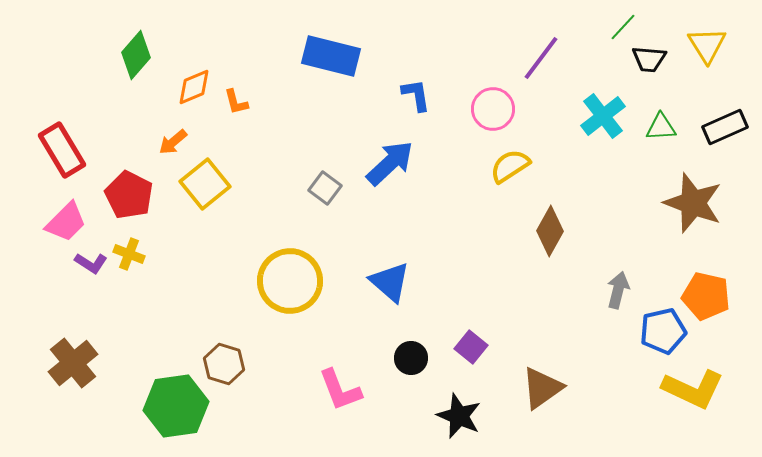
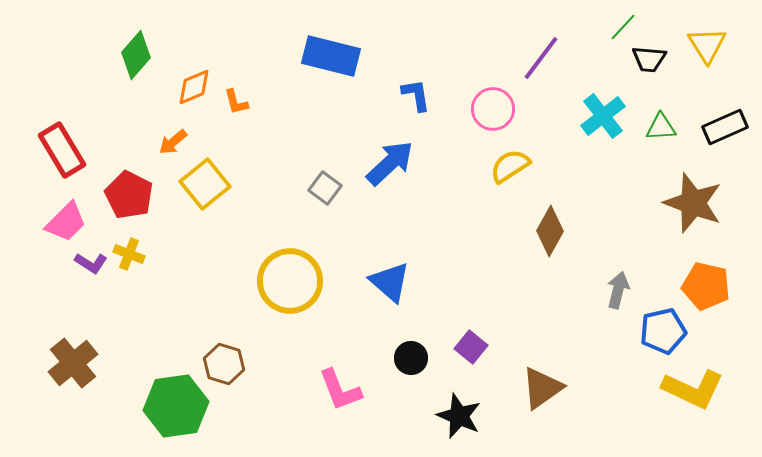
orange pentagon: moved 10 px up
